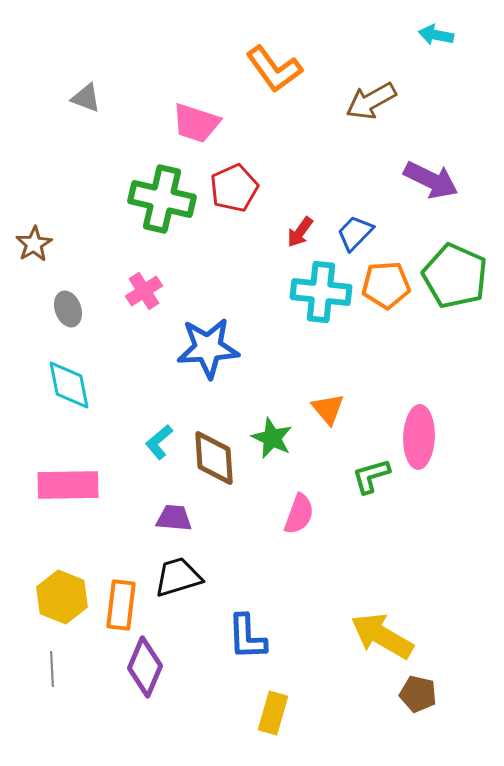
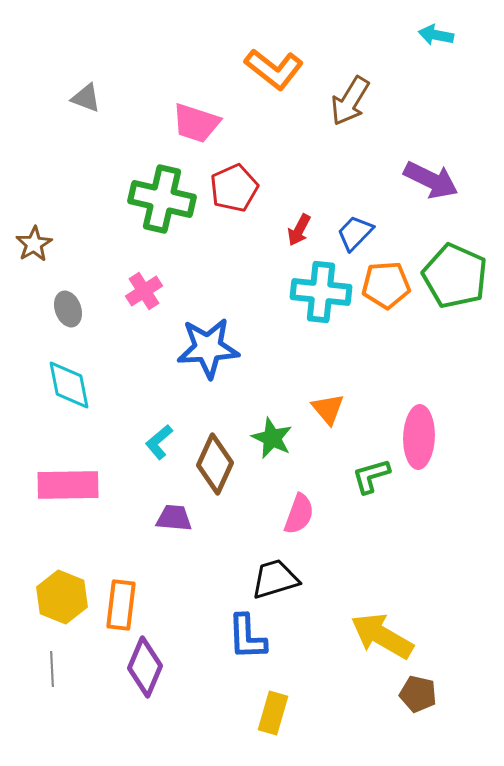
orange L-shape: rotated 16 degrees counterclockwise
brown arrow: moved 21 px left; rotated 30 degrees counterclockwise
red arrow: moved 1 px left, 2 px up; rotated 8 degrees counterclockwise
brown diamond: moved 1 px right, 6 px down; rotated 28 degrees clockwise
black trapezoid: moved 97 px right, 2 px down
